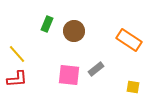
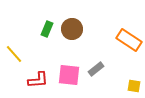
green rectangle: moved 5 px down
brown circle: moved 2 px left, 2 px up
yellow line: moved 3 px left
red L-shape: moved 21 px right, 1 px down
yellow square: moved 1 px right, 1 px up
